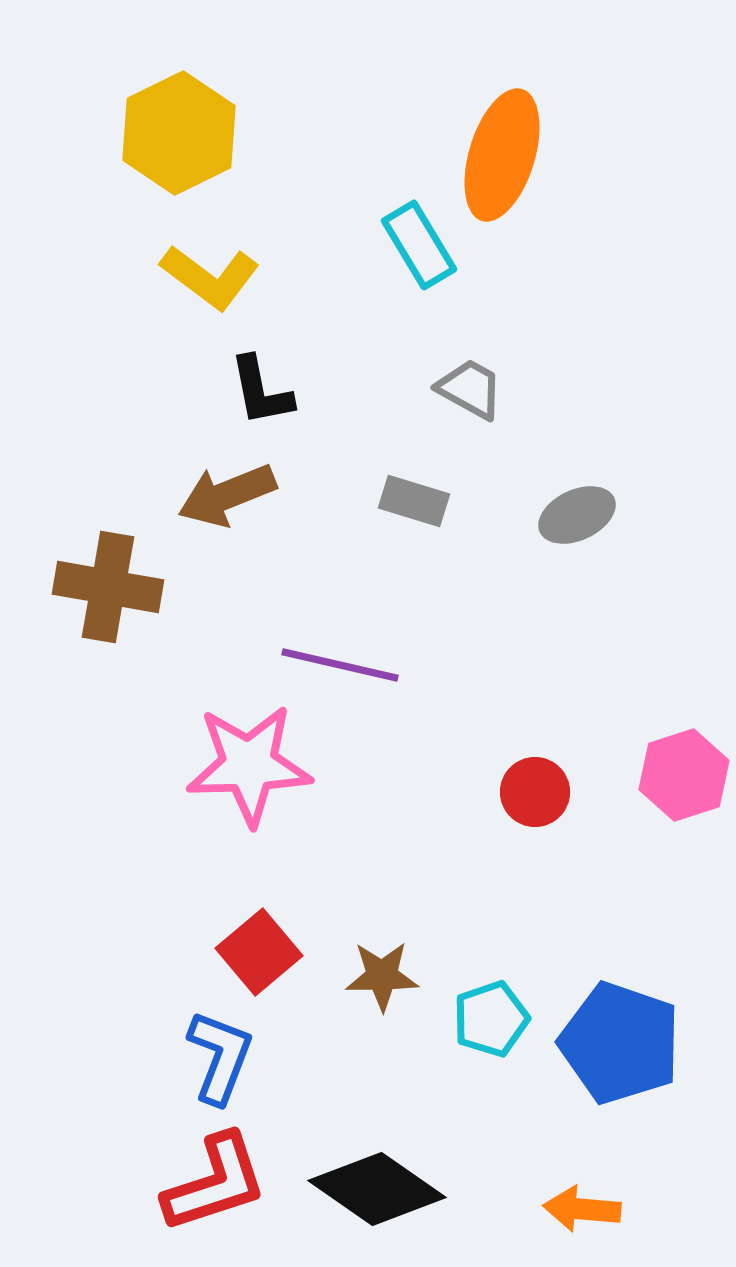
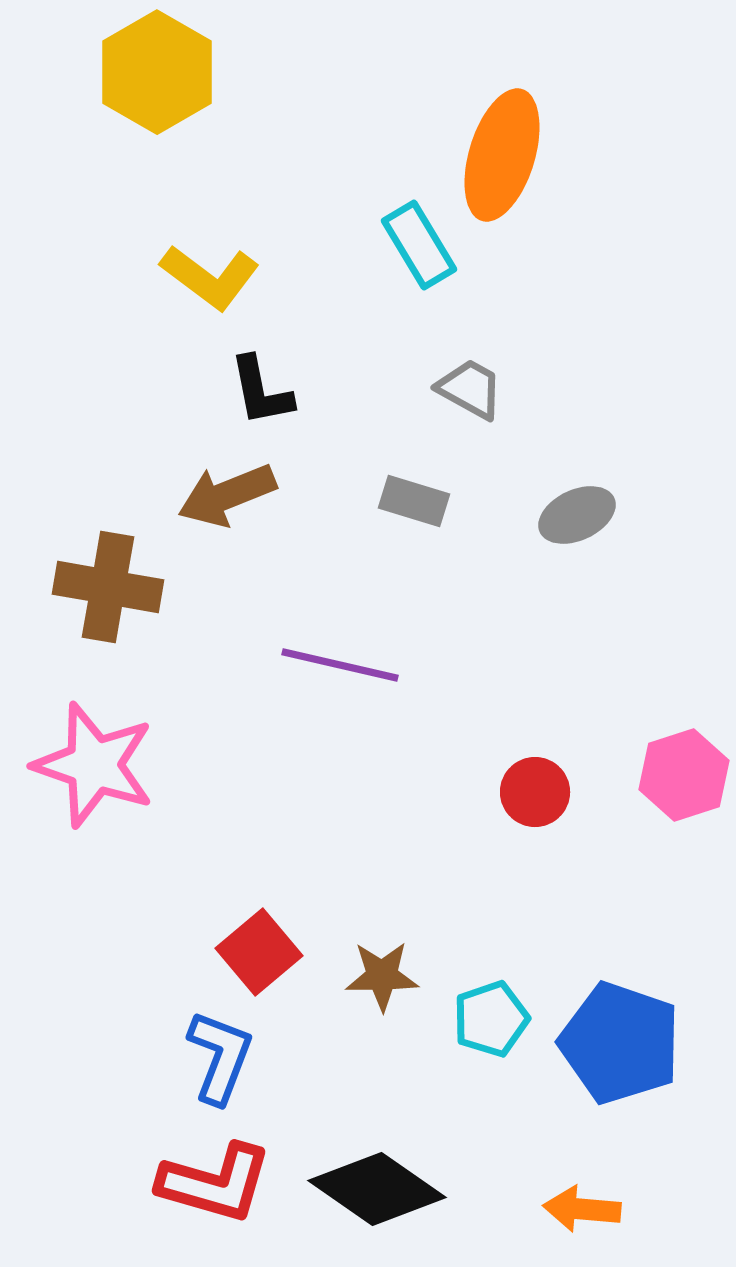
yellow hexagon: moved 22 px left, 61 px up; rotated 4 degrees counterclockwise
pink star: moved 155 px left; rotated 21 degrees clockwise
red L-shape: rotated 34 degrees clockwise
